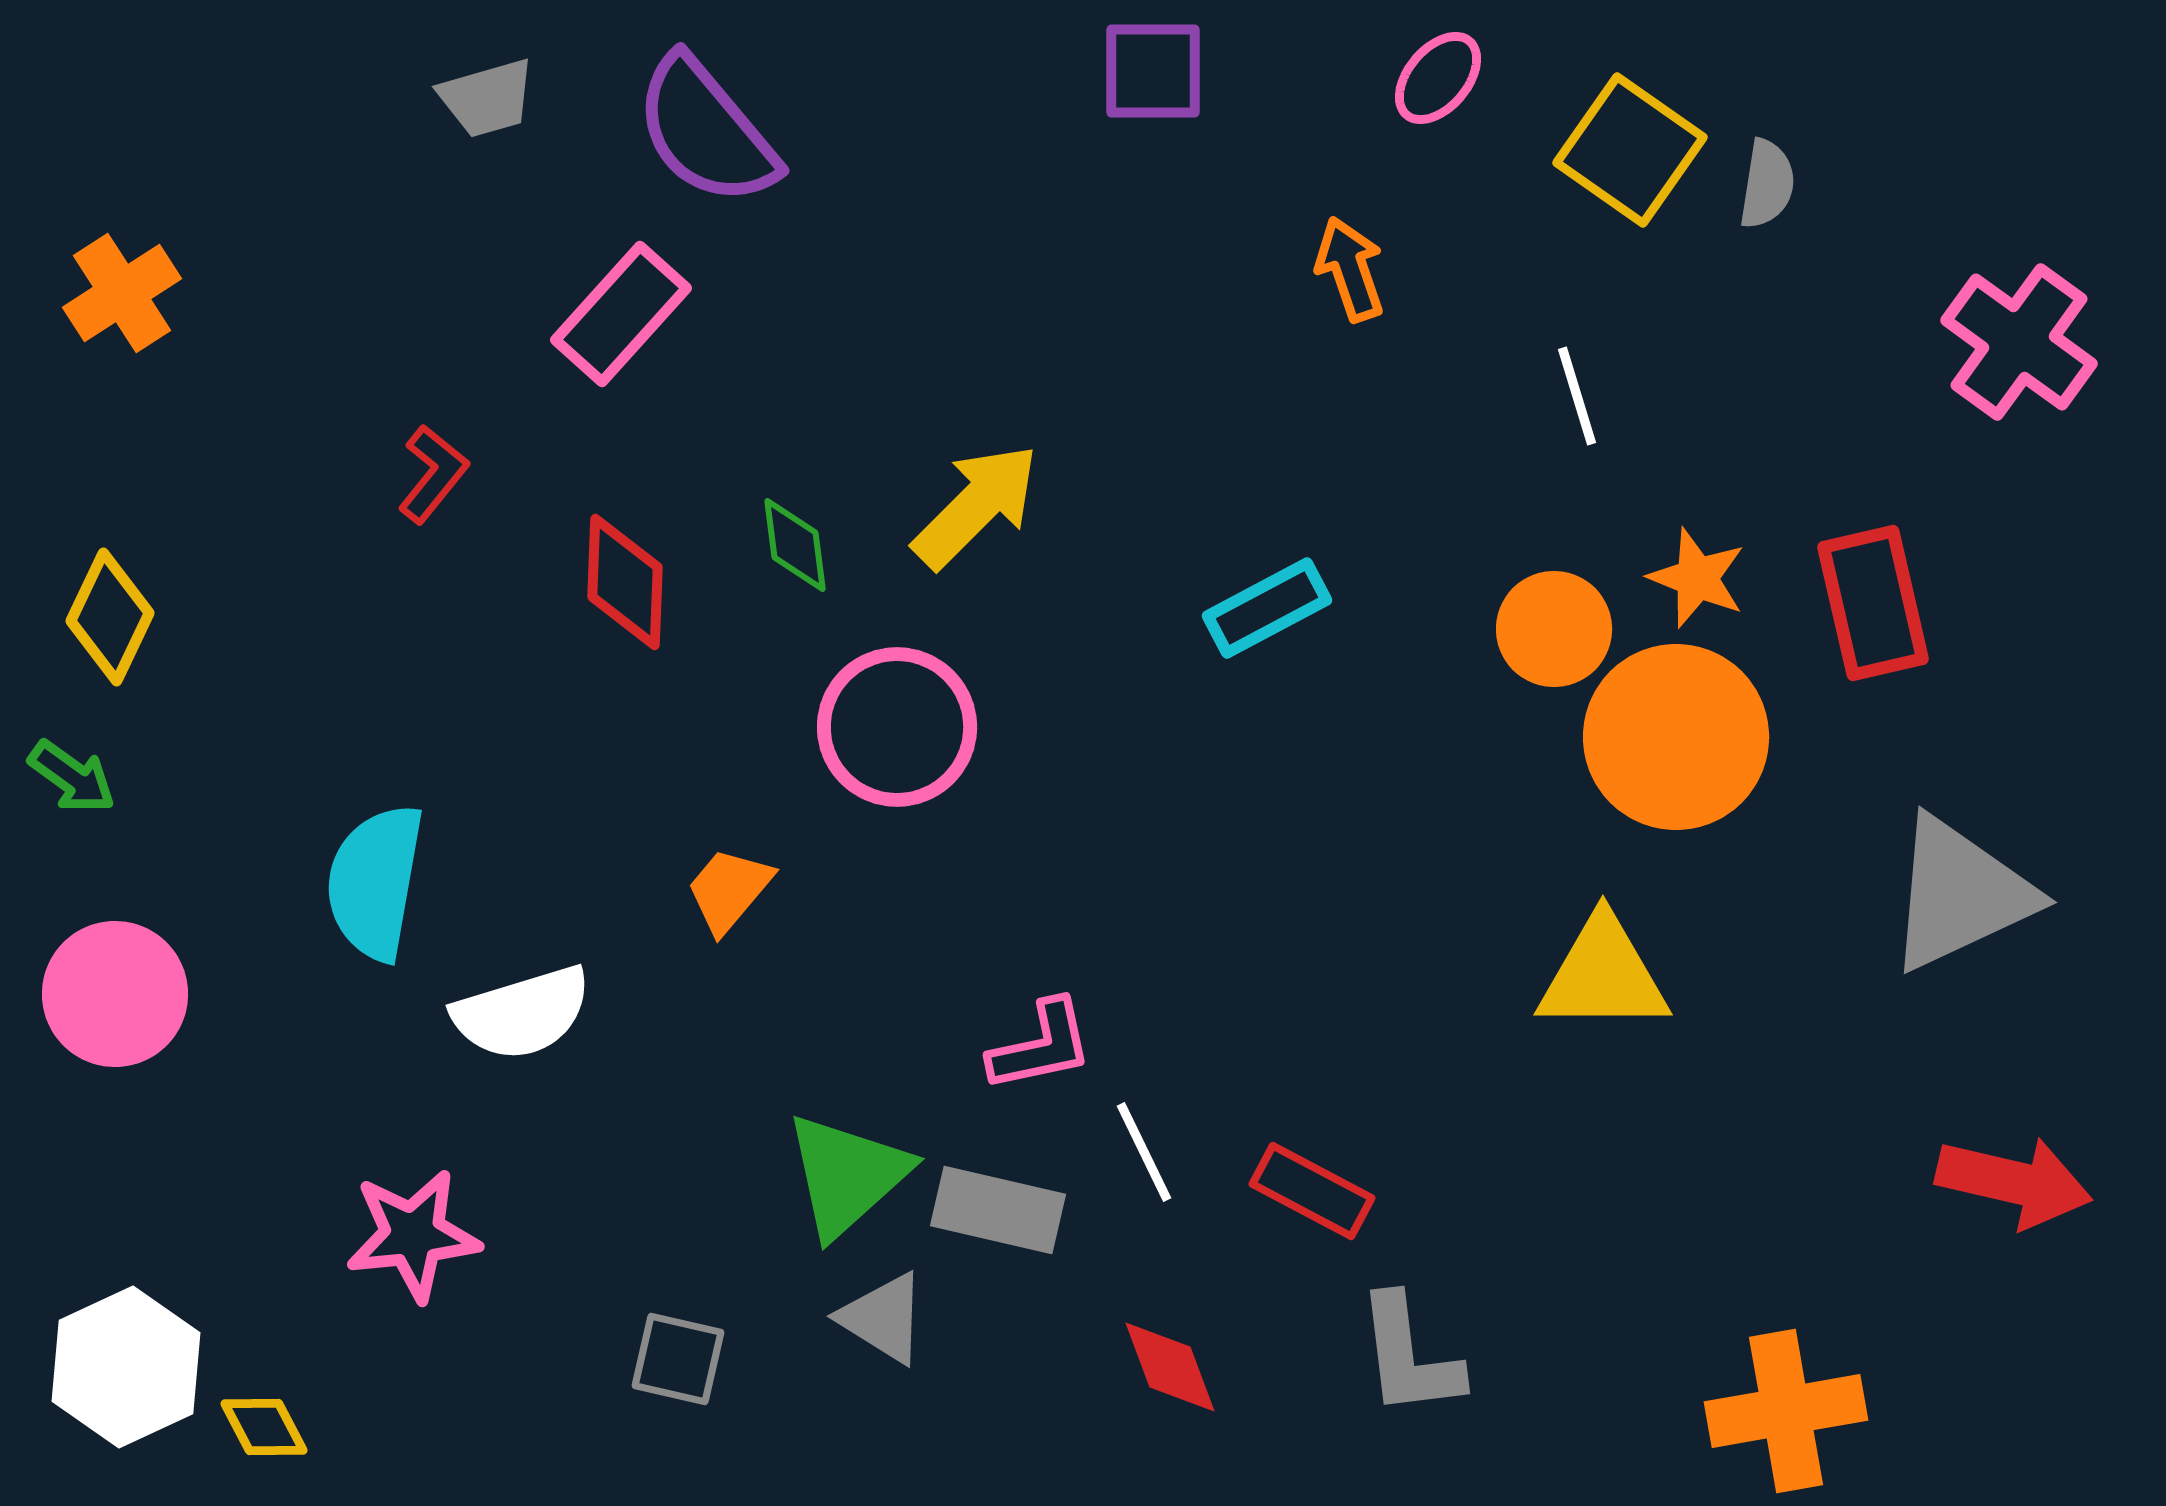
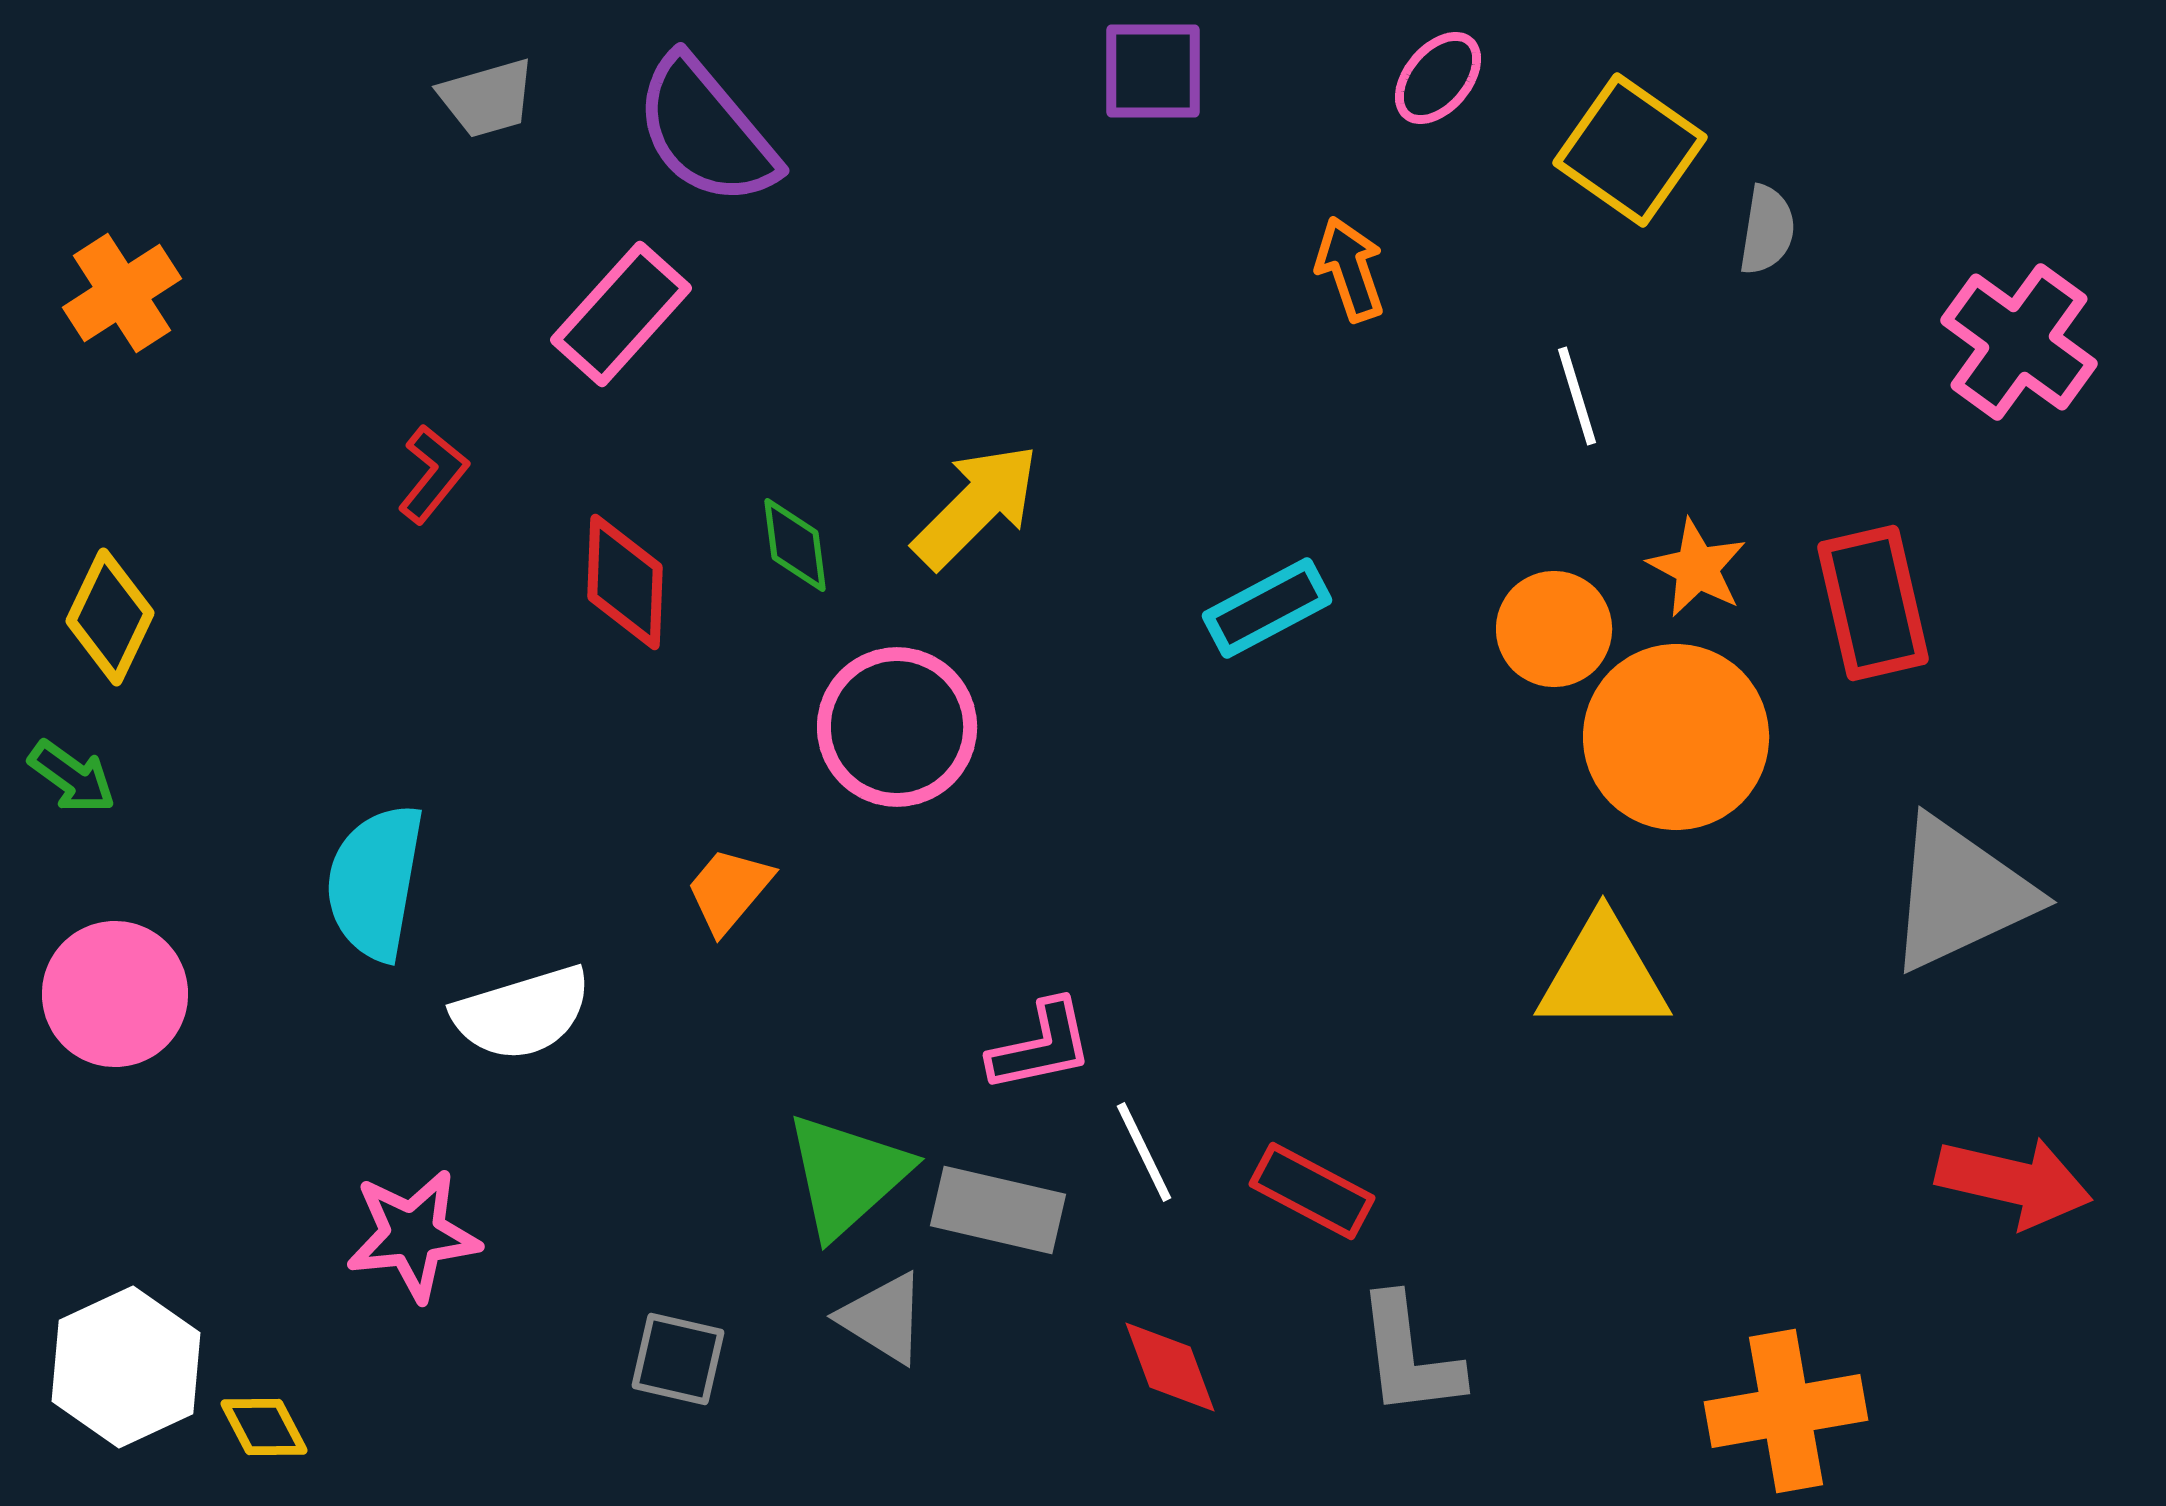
gray semicircle at (1767, 184): moved 46 px down
orange star at (1697, 578): moved 10 px up; rotated 6 degrees clockwise
